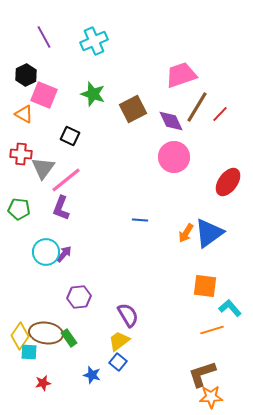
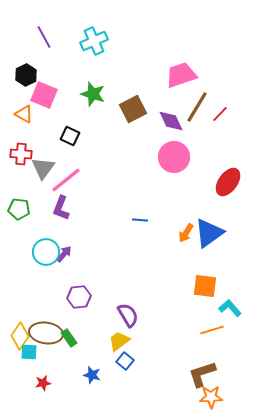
blue square: moved 7 px right, 1 px up
